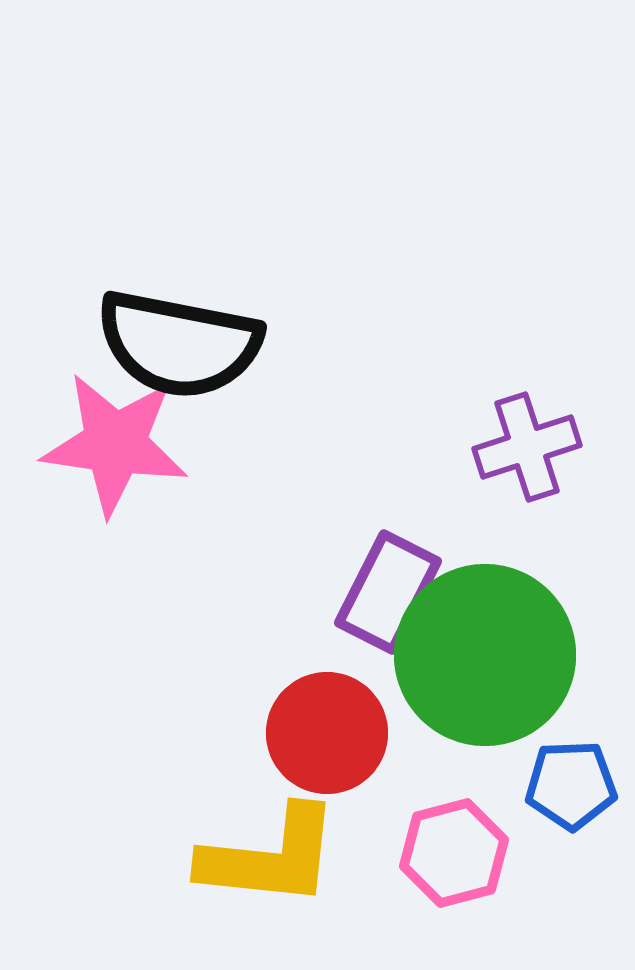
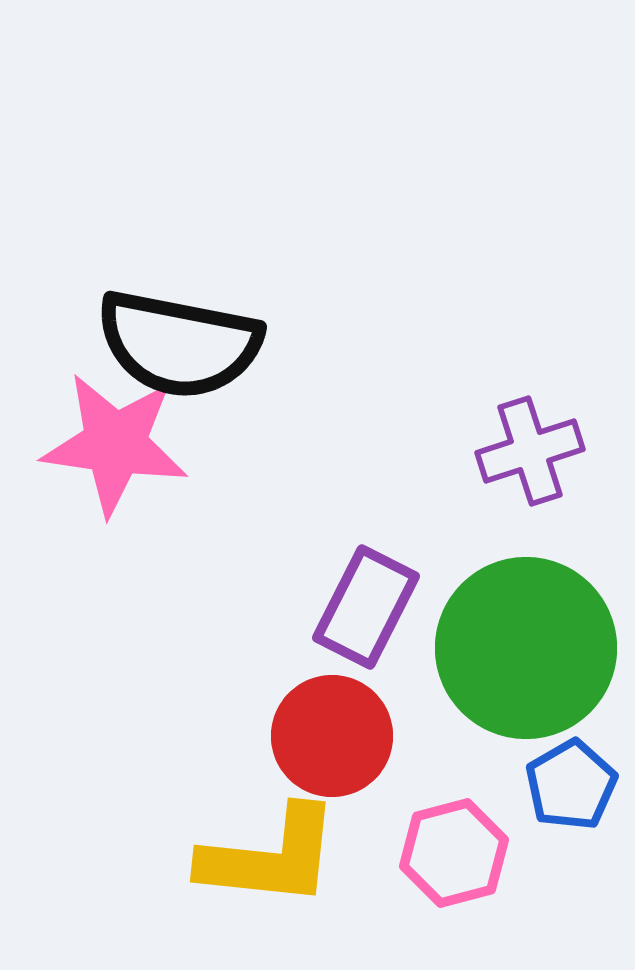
purple cross: moved 3 px right, 4 px down
purple rectangle: moved 22 px left, 15 px down
green circle: moved 41 px right, 7 px up
red circle: moved 5 px right, 3 px down
blue pentagon: rotated 28 degrees counterclockwise
